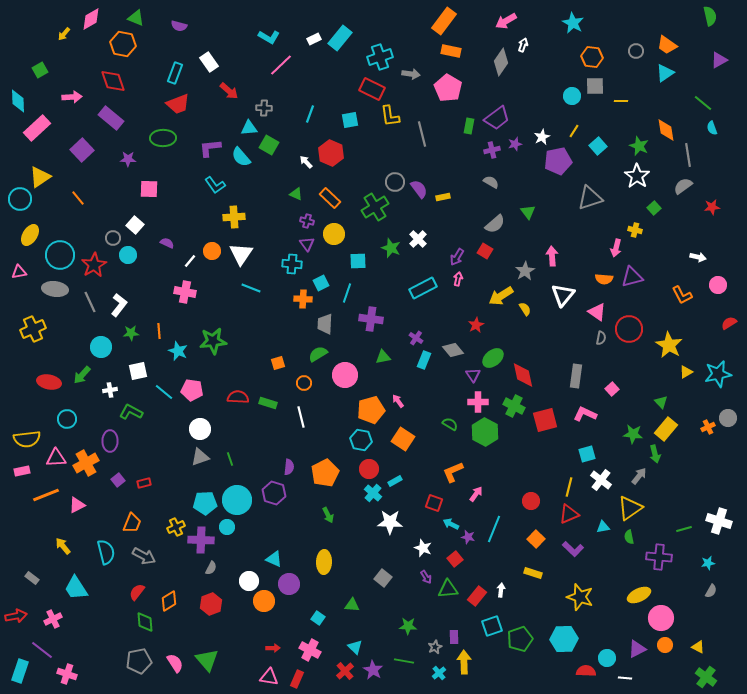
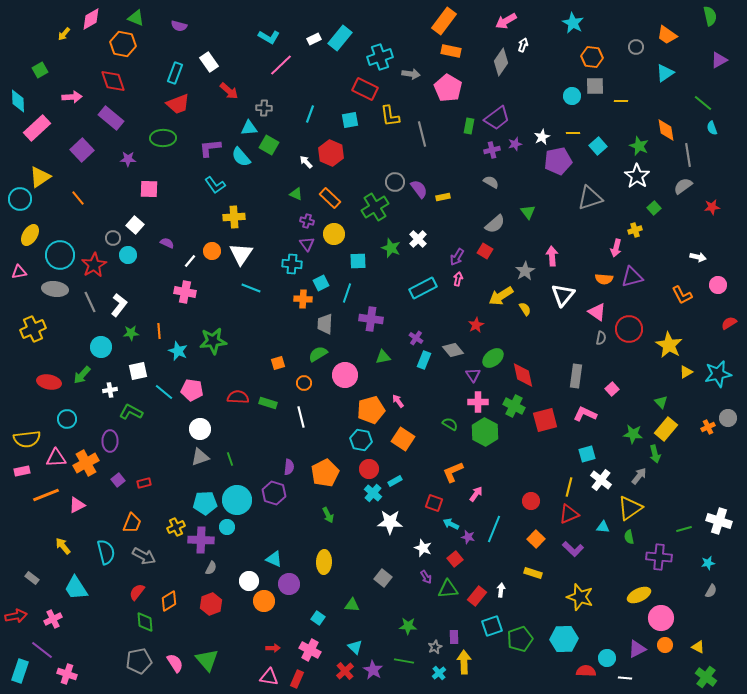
orange trapezoid at (667, 45): moved 10 px up
gray circle at (636, 51): moved 4 px up
red rectangle at (372, 89): moved 7 px left
yellow line at (574, 131): moved 1 px left, 2 px down; rotated 56 degrees clockwise
yellow cross at (635, 230): rotated 32 degrees counterclockwise
cyan triangle at (603, 527): rotated 16 degrees clockwise
